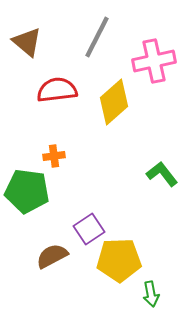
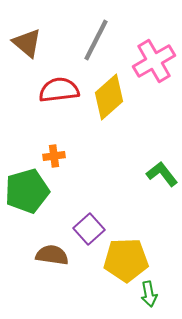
gray line: moved 1 px left, 3 px down
brown triangle: moved 1 px down
pink cross: rotated 18 degrees counterclockwise
red semicircle: moved 2 px right
yellow diamond: moved 5 px left, 5 px up
green pentagon: rotated 24 degrees counterclockwise
purple square: rotated 8 degrees counterclockwise
brown semicircle: moved 1 px up; rotated 36 degrees clockwise
yellow pentagon: moved 7 px right
green arrow: moved 2 px left
